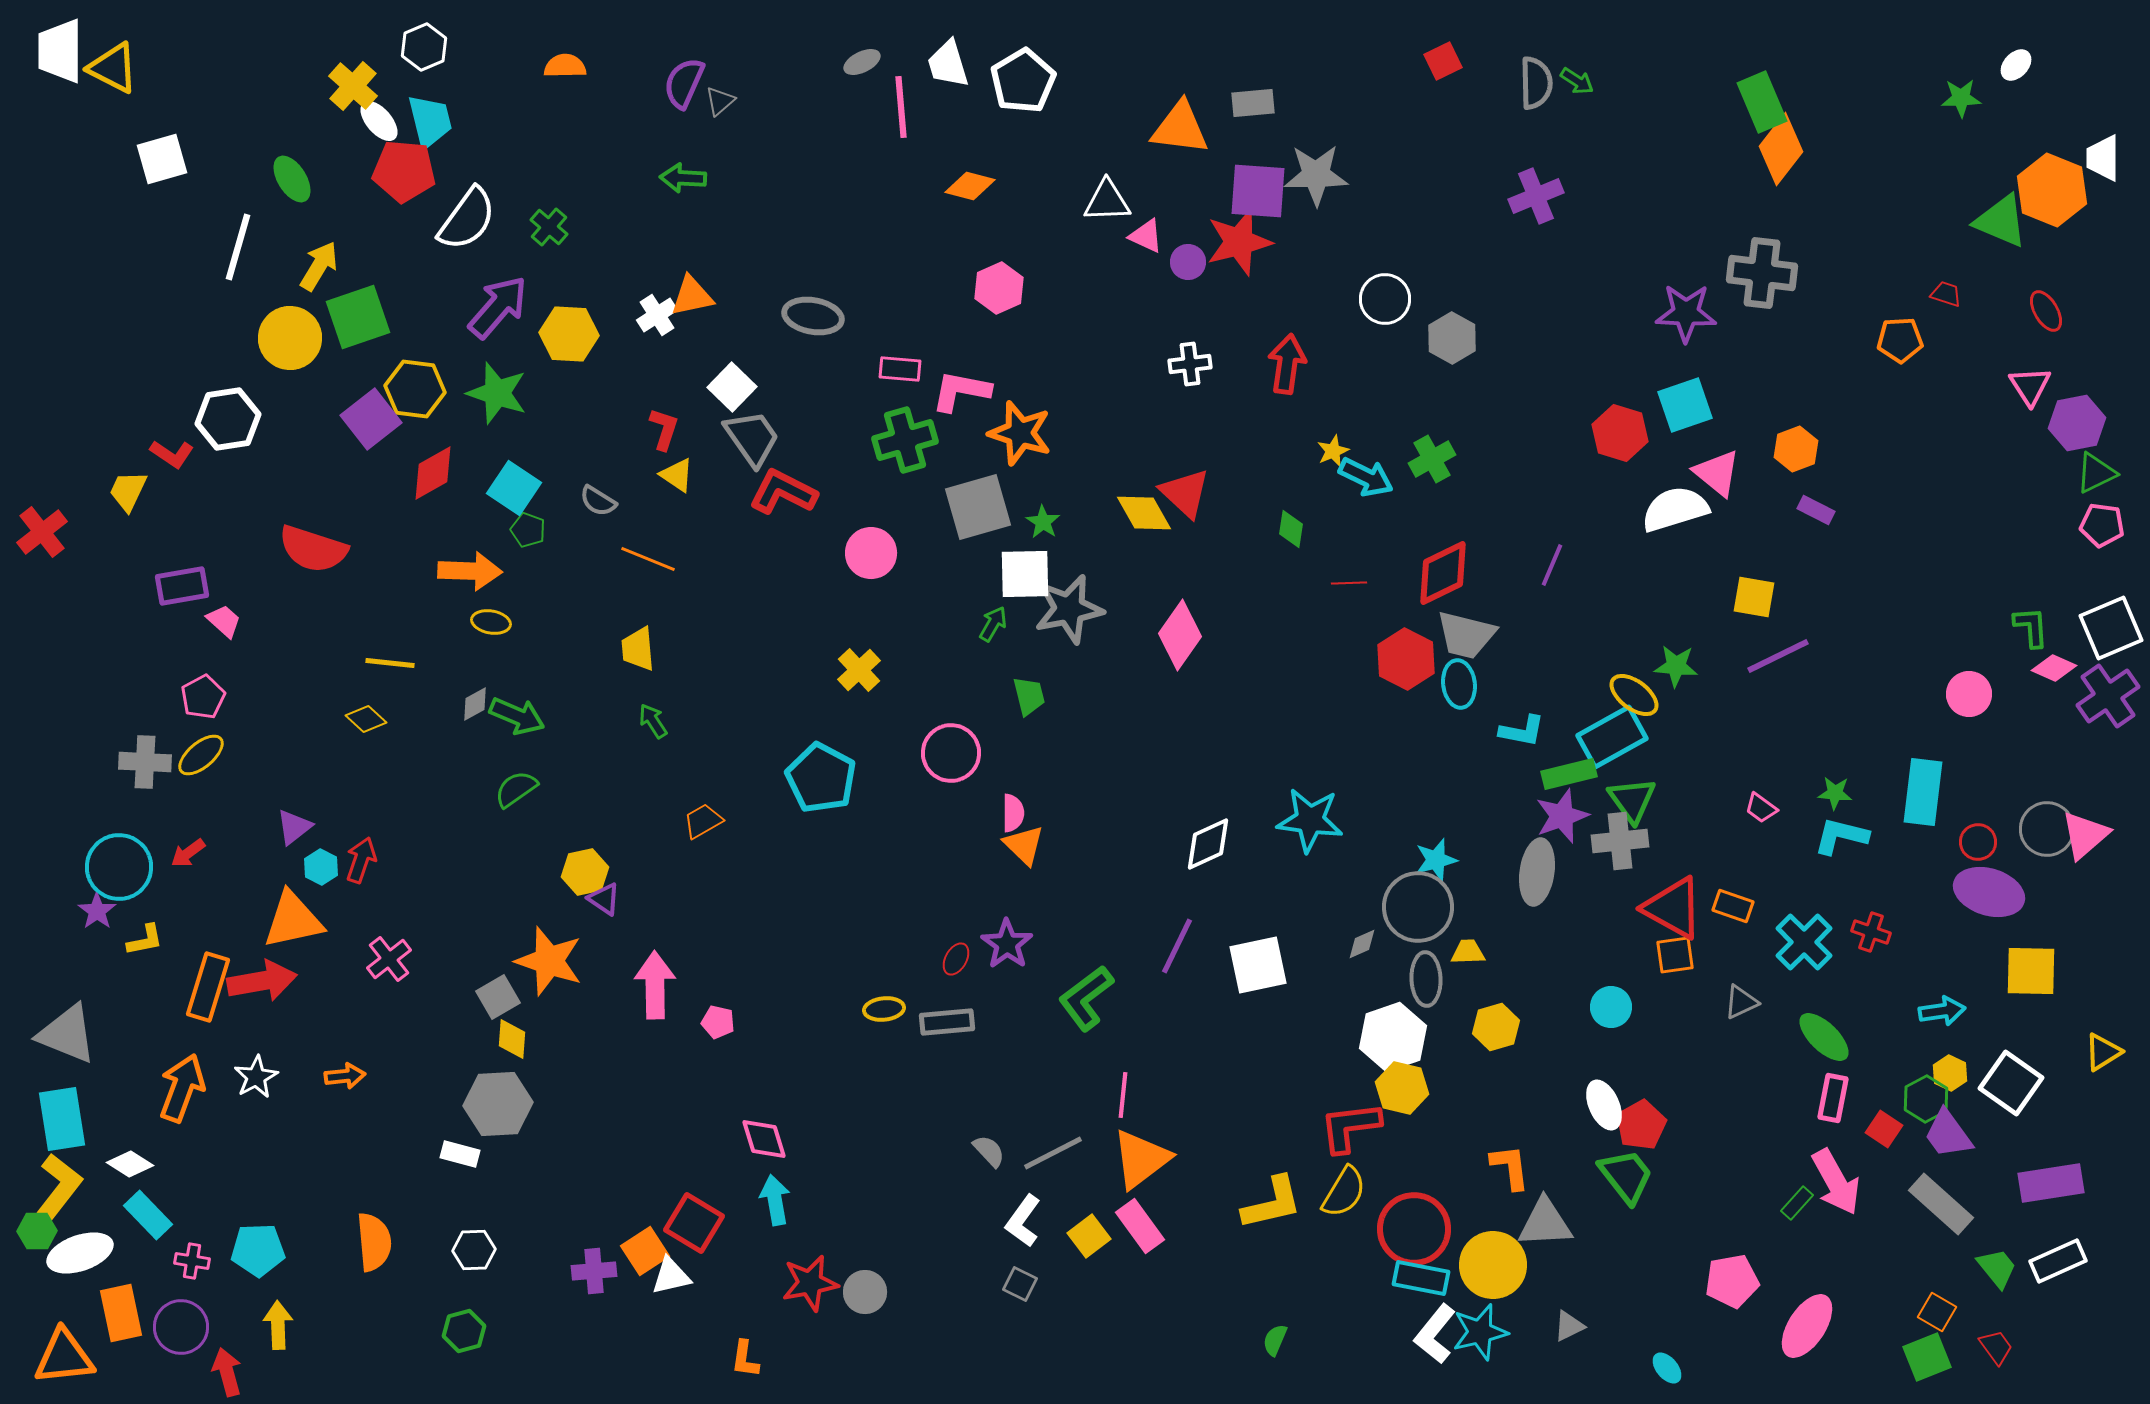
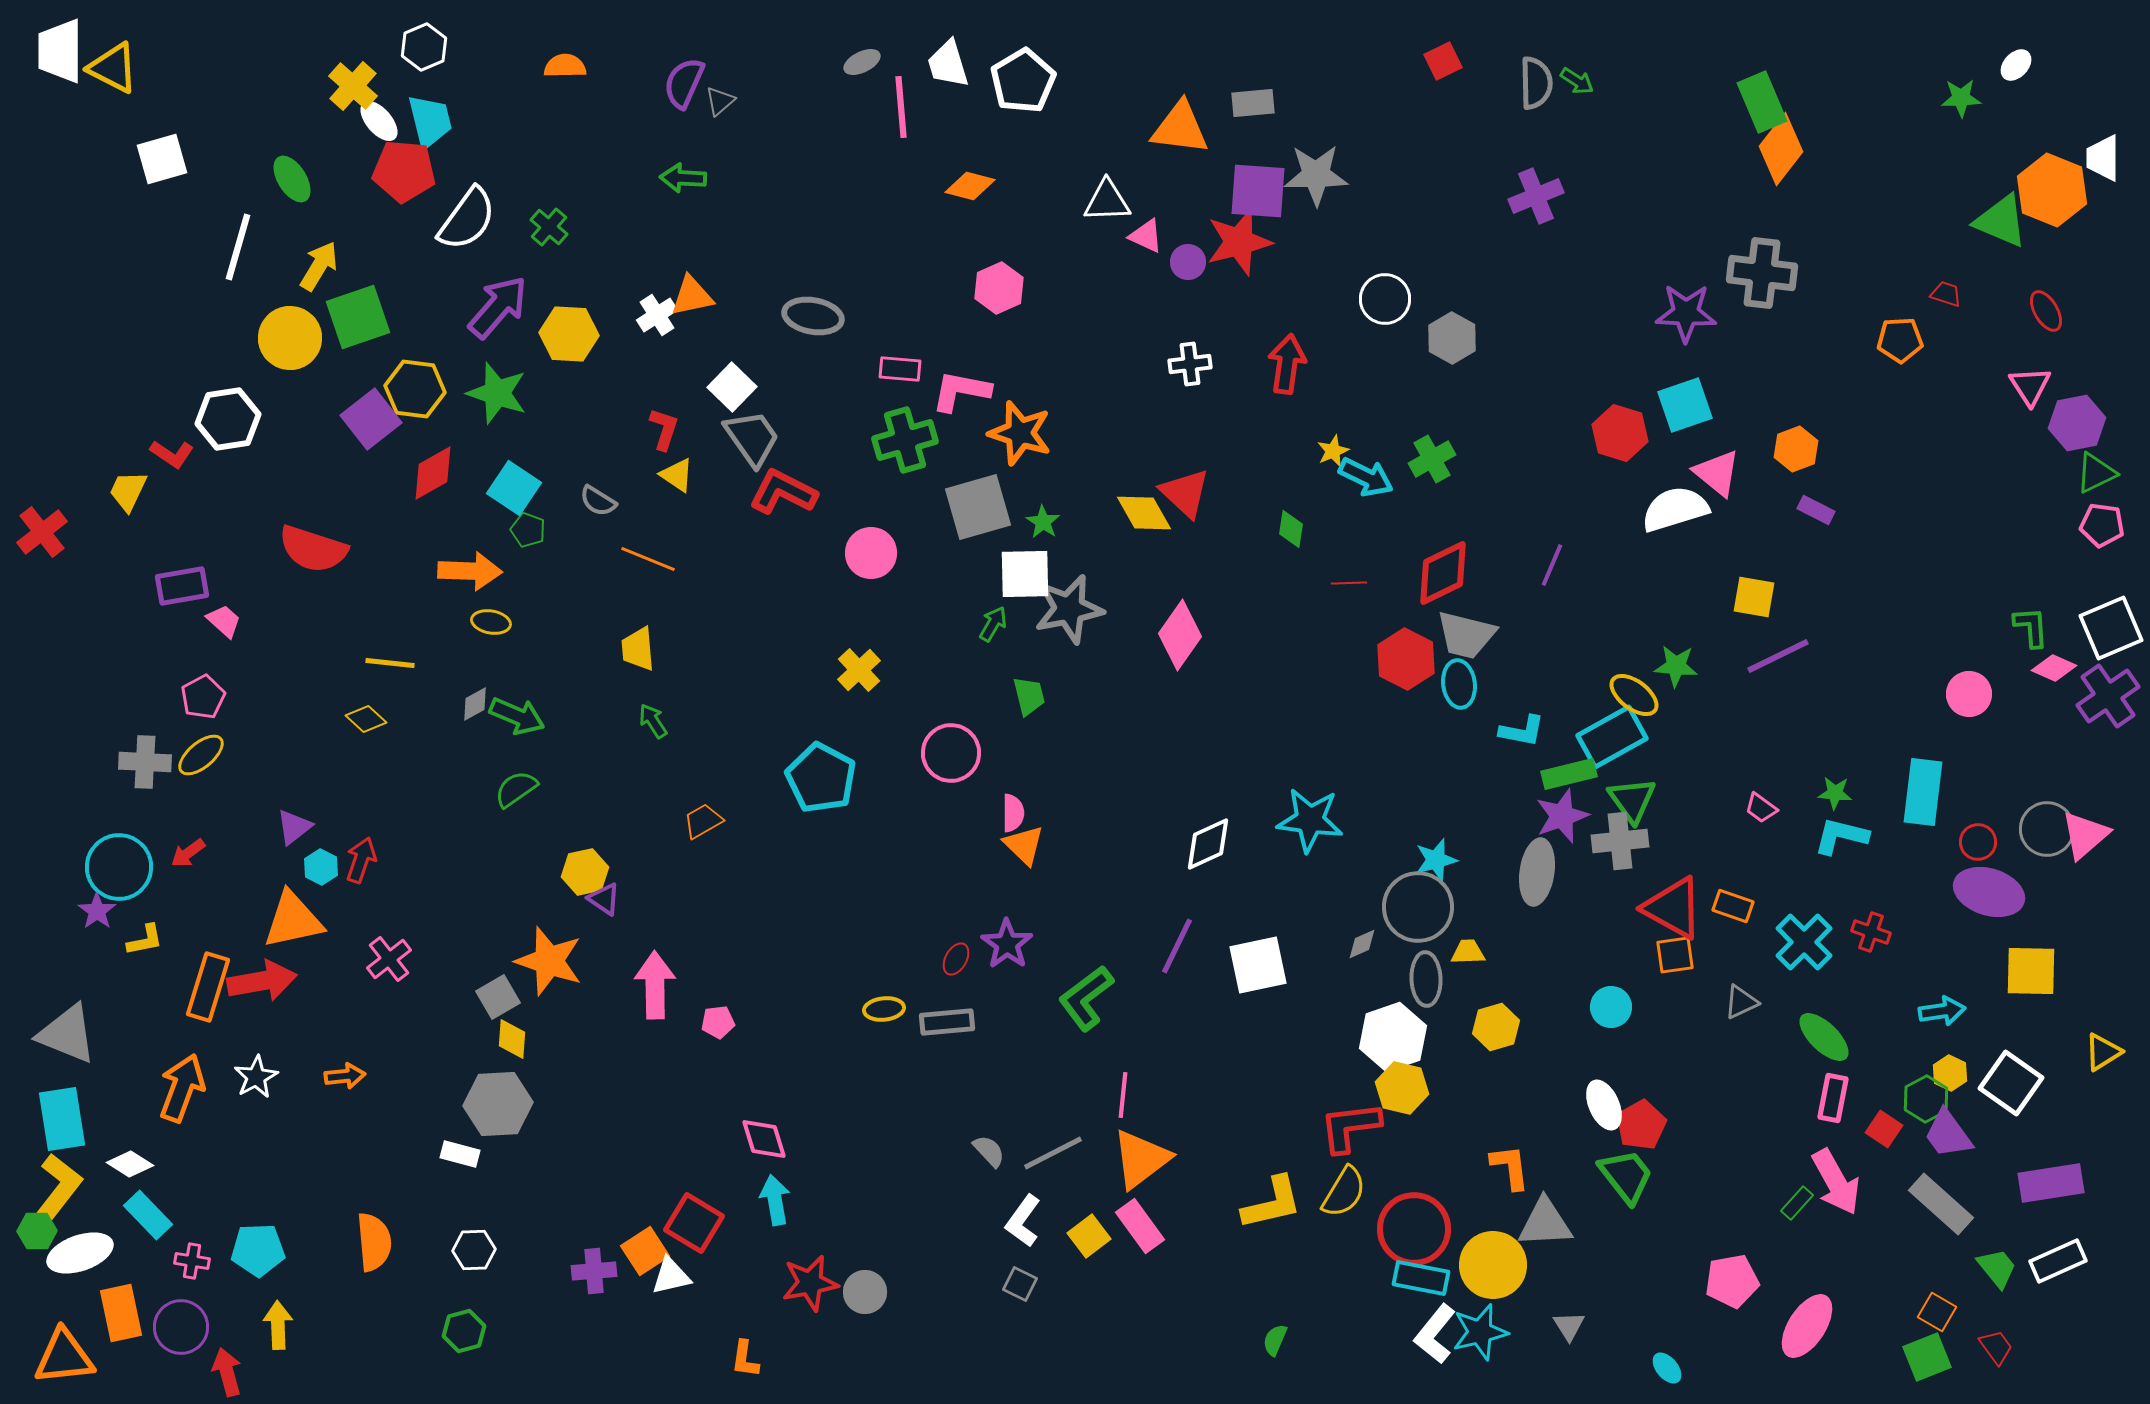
pink pentagon at (718, 1022): rotated 20 degrees counterclockwise
gray triangle at (1569, 1326): rotated 36 degrees counterclockwise
